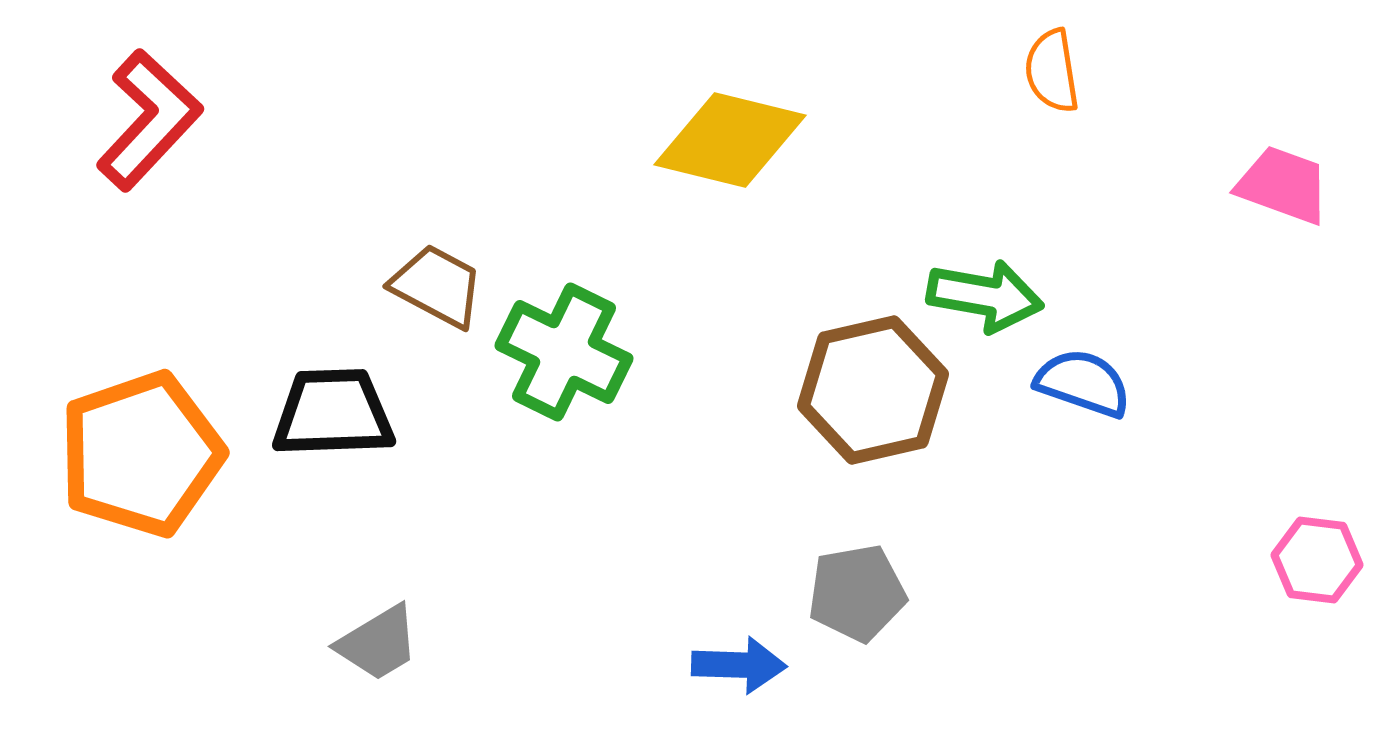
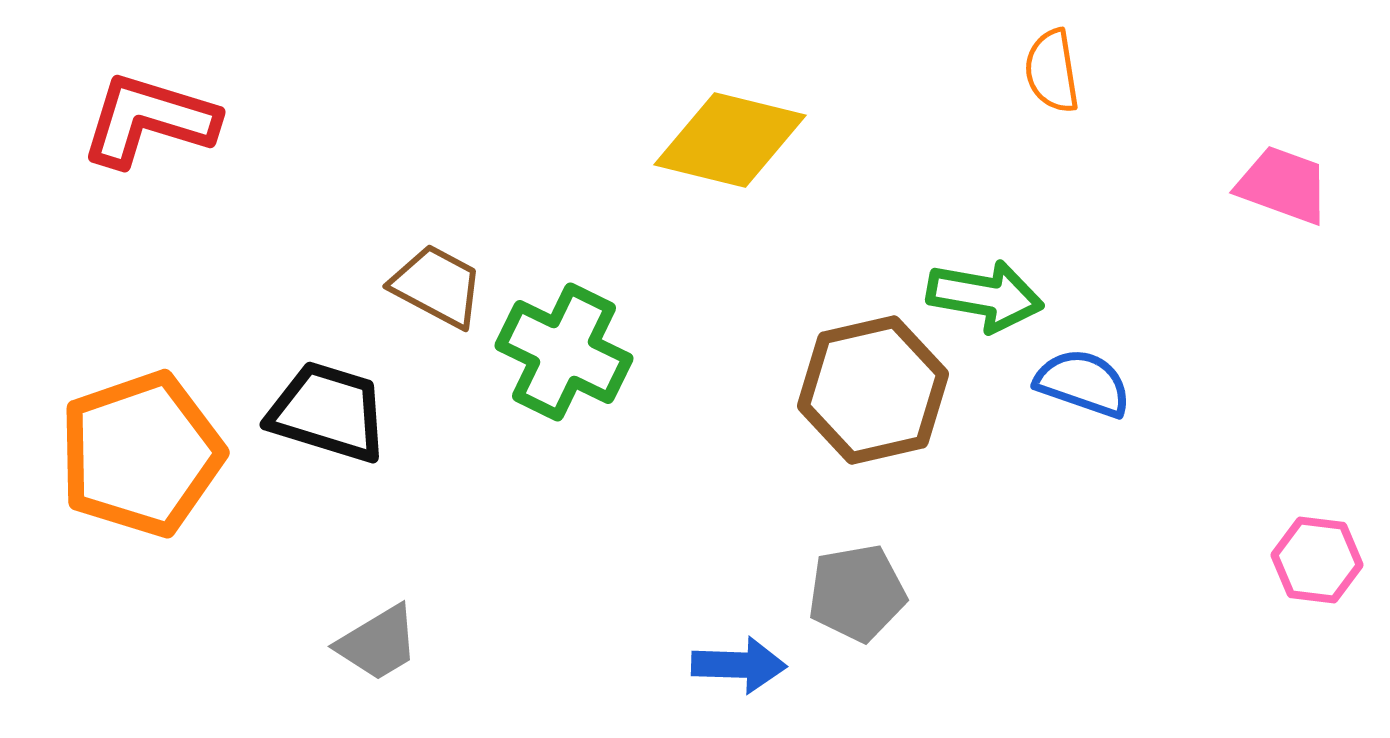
red L-shape: rotated 116 degrees counterclockwise
black trapezoid: moved 5 px left, 1 px up; rotated 19 degrees clockwise
